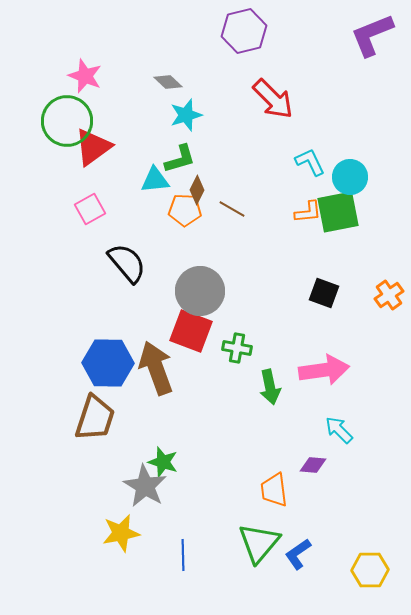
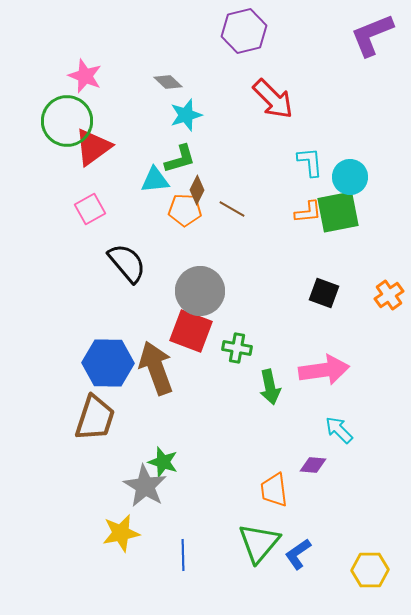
cyan L-shape: rotated 20 degrees clockwise
